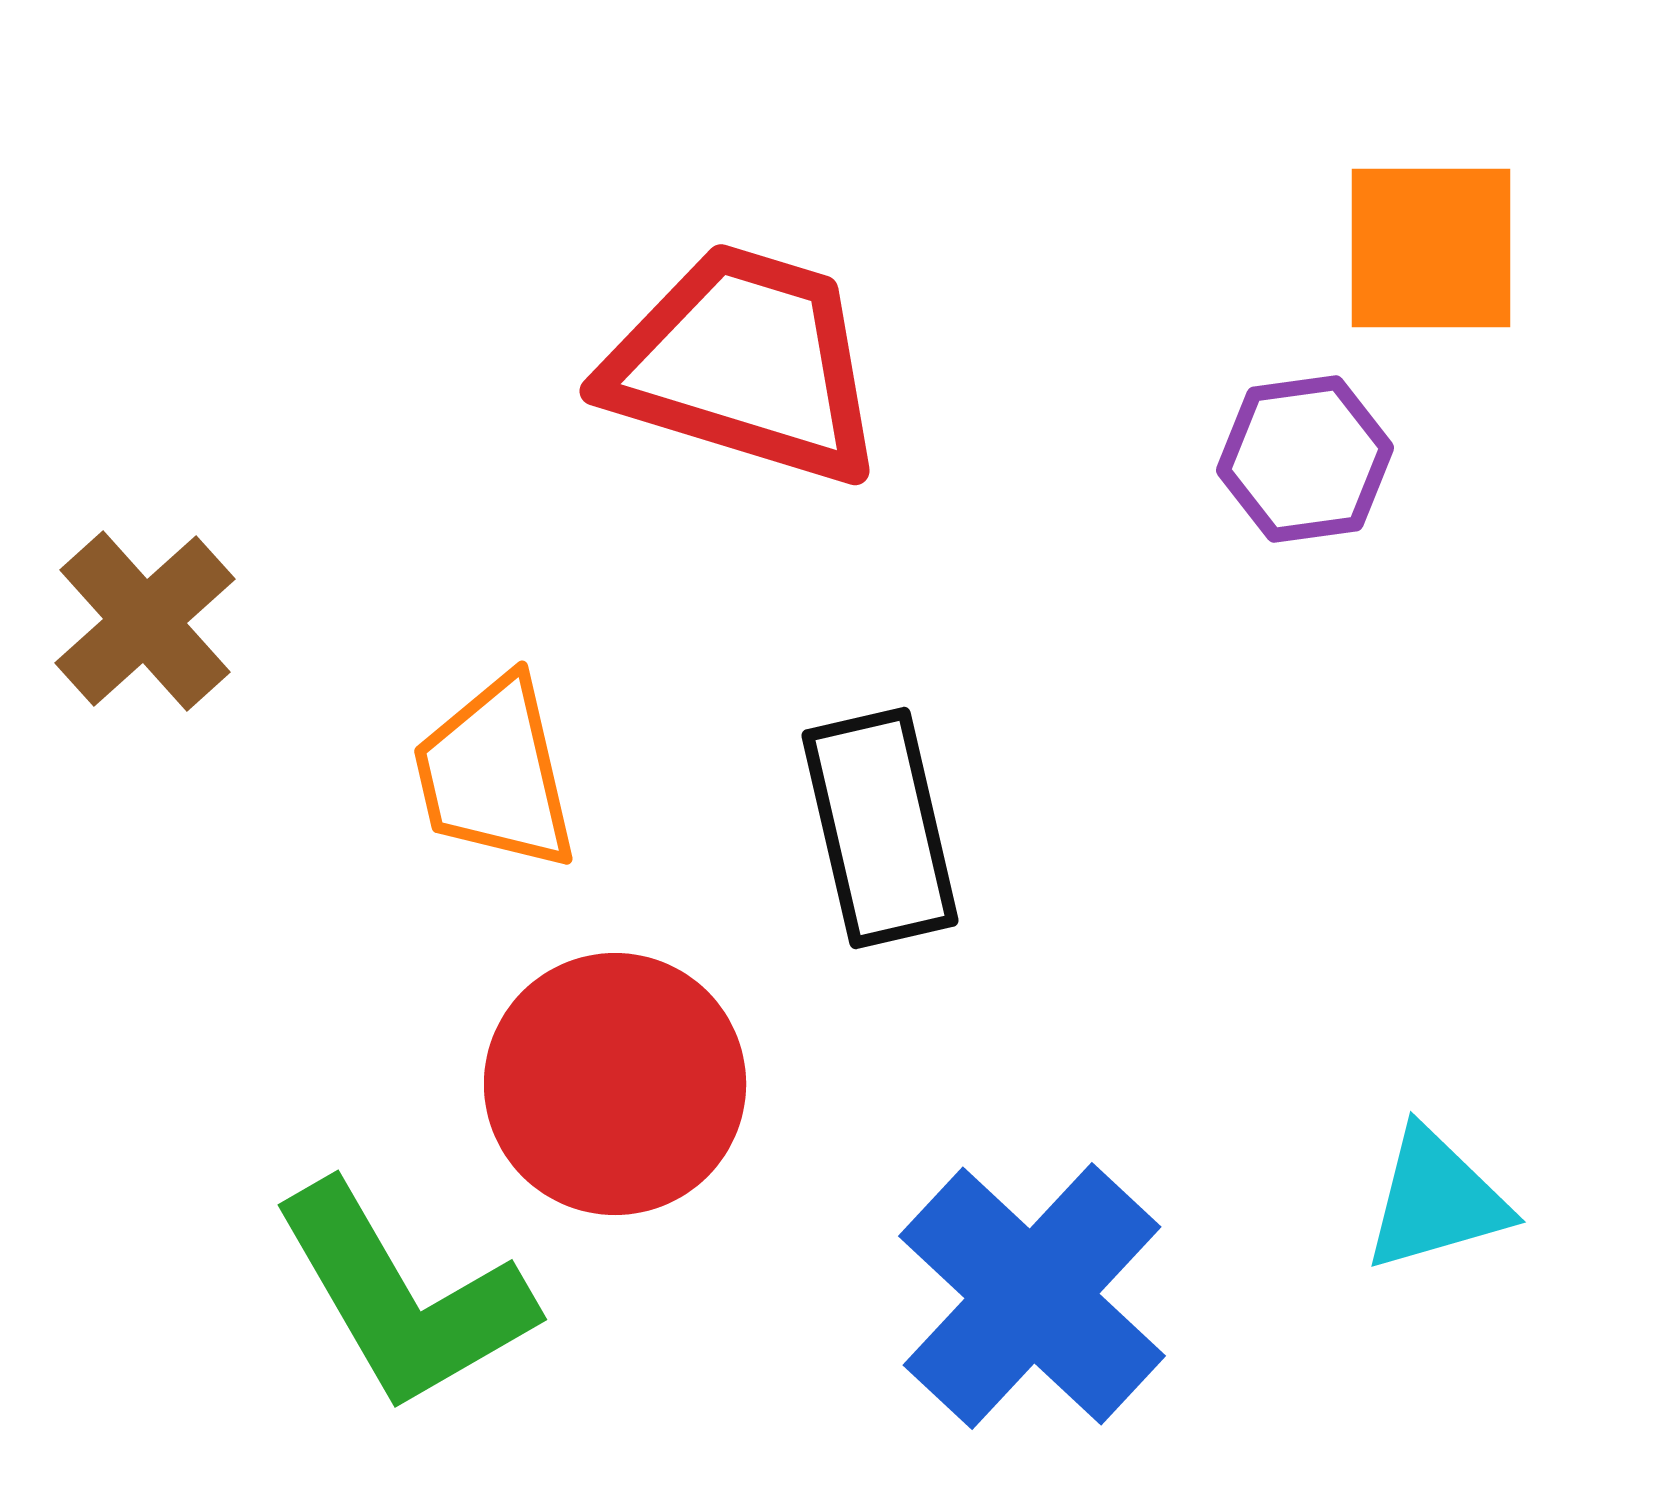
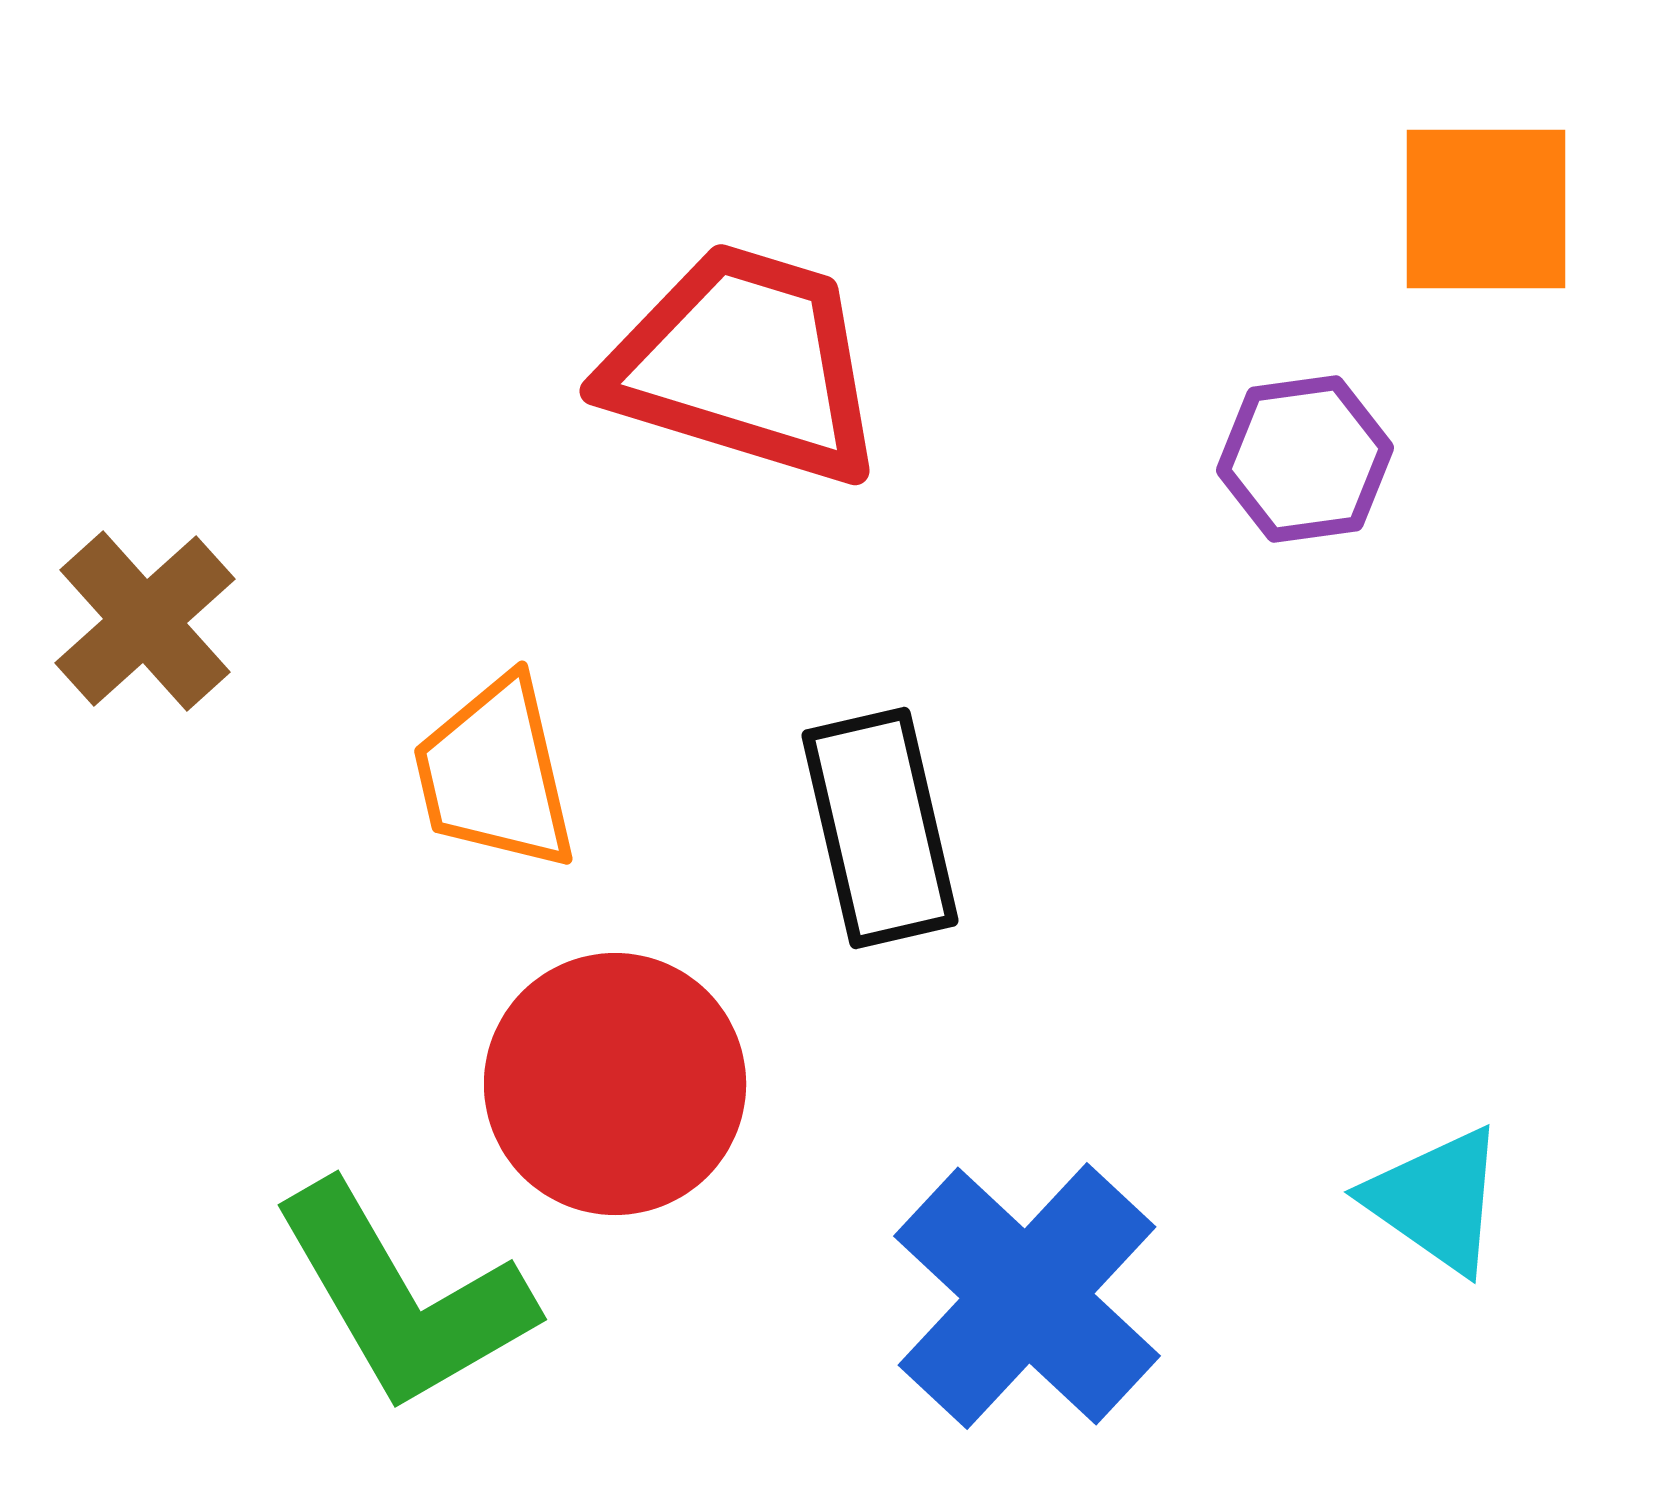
orange square: moved 55 px right, 39 px up
cyan triangle: rotated 51 degrees clockwise
blue cross: moved 5 px left
